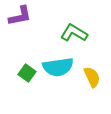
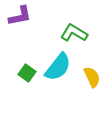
cyan semicircle: rotated 44 degrees counterclockwise
